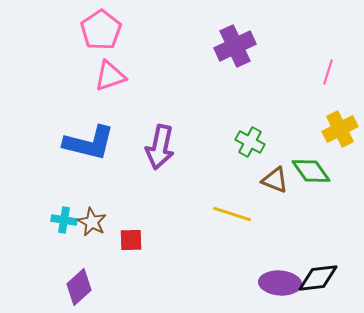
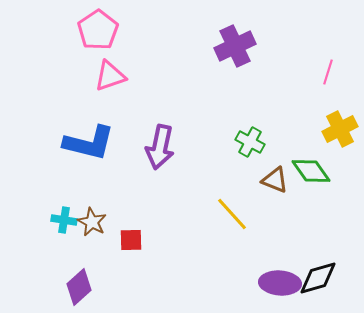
pink pentagon: moved 3 px left
yellow line: rotated 30 degrees clockwise
black diamond: rotated 9 degrees counterclockwise
